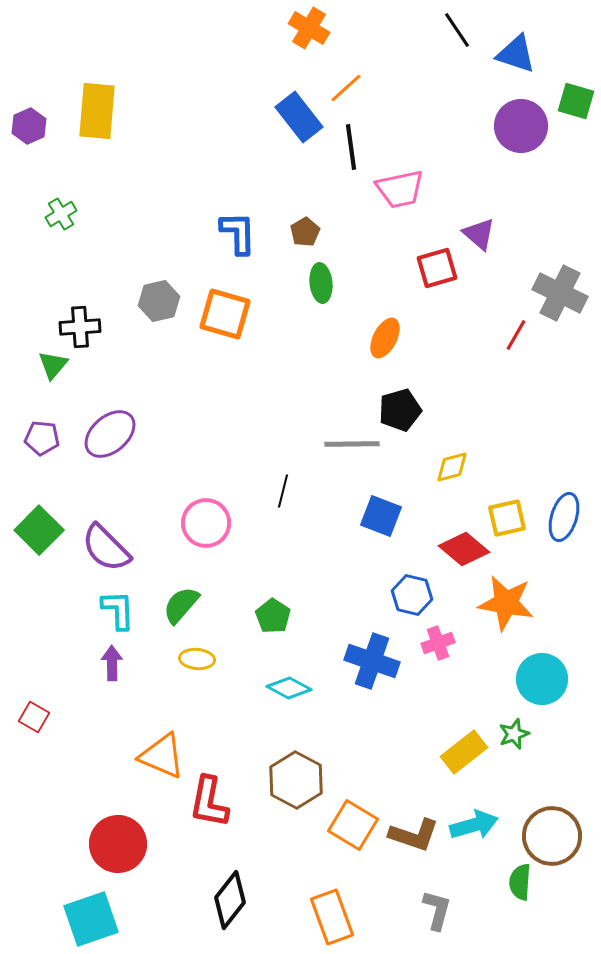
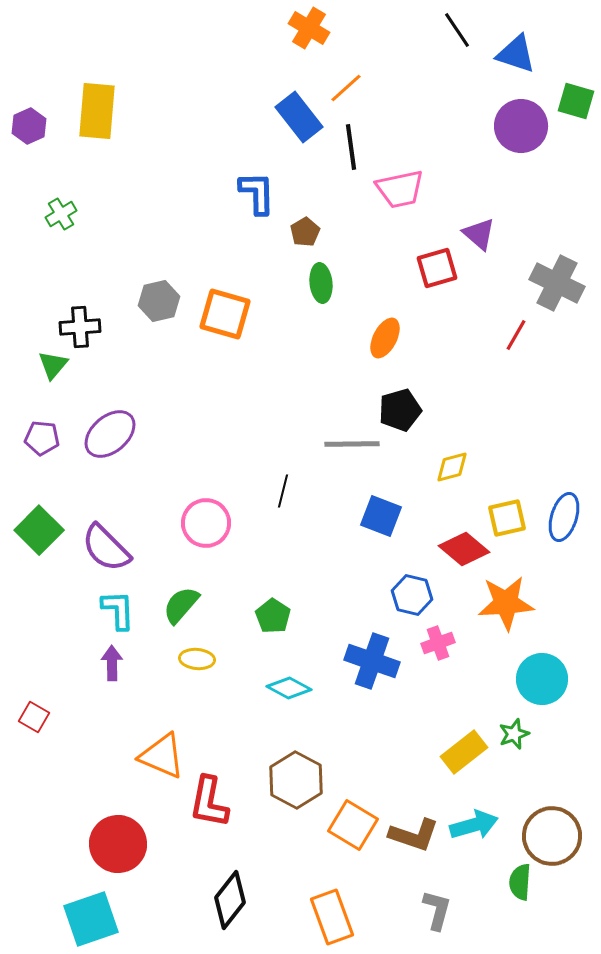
blue L-shape at (238, 233): moved 19 px right, 40 px up
gray cross at (560, 293): moved 3 px left, 10 px up
orange star at (506, 603): rotated 14 degrees counterclockwise
